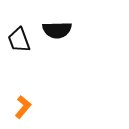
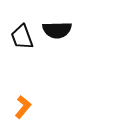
black trapezoid: moved 3 px right, 3 px up
